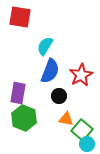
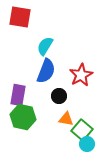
blue semicircle: moved 4 px left
purple rectangle: moved 2 px down
green hexagon: moved 1 px left, 1 px up; rotated 10 degrees counterclockwise
